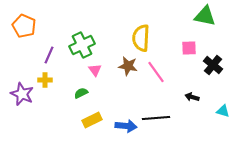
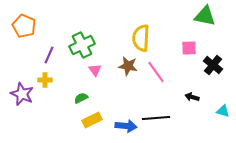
green semicircle: moved 5 px down
